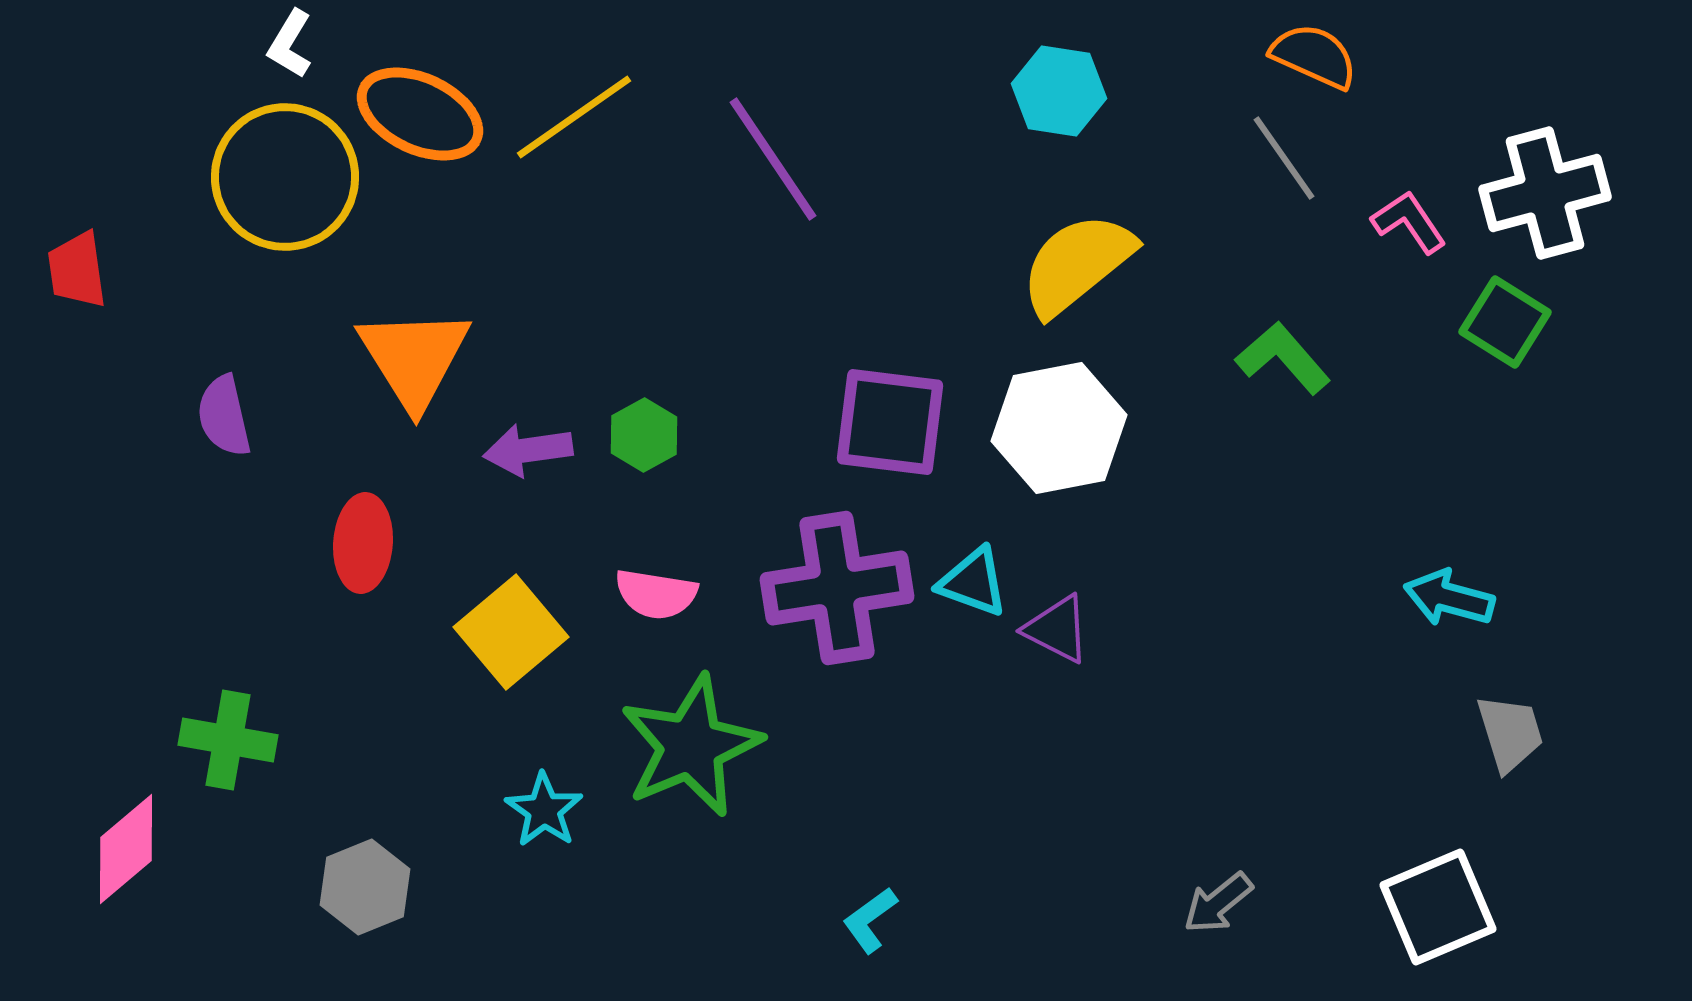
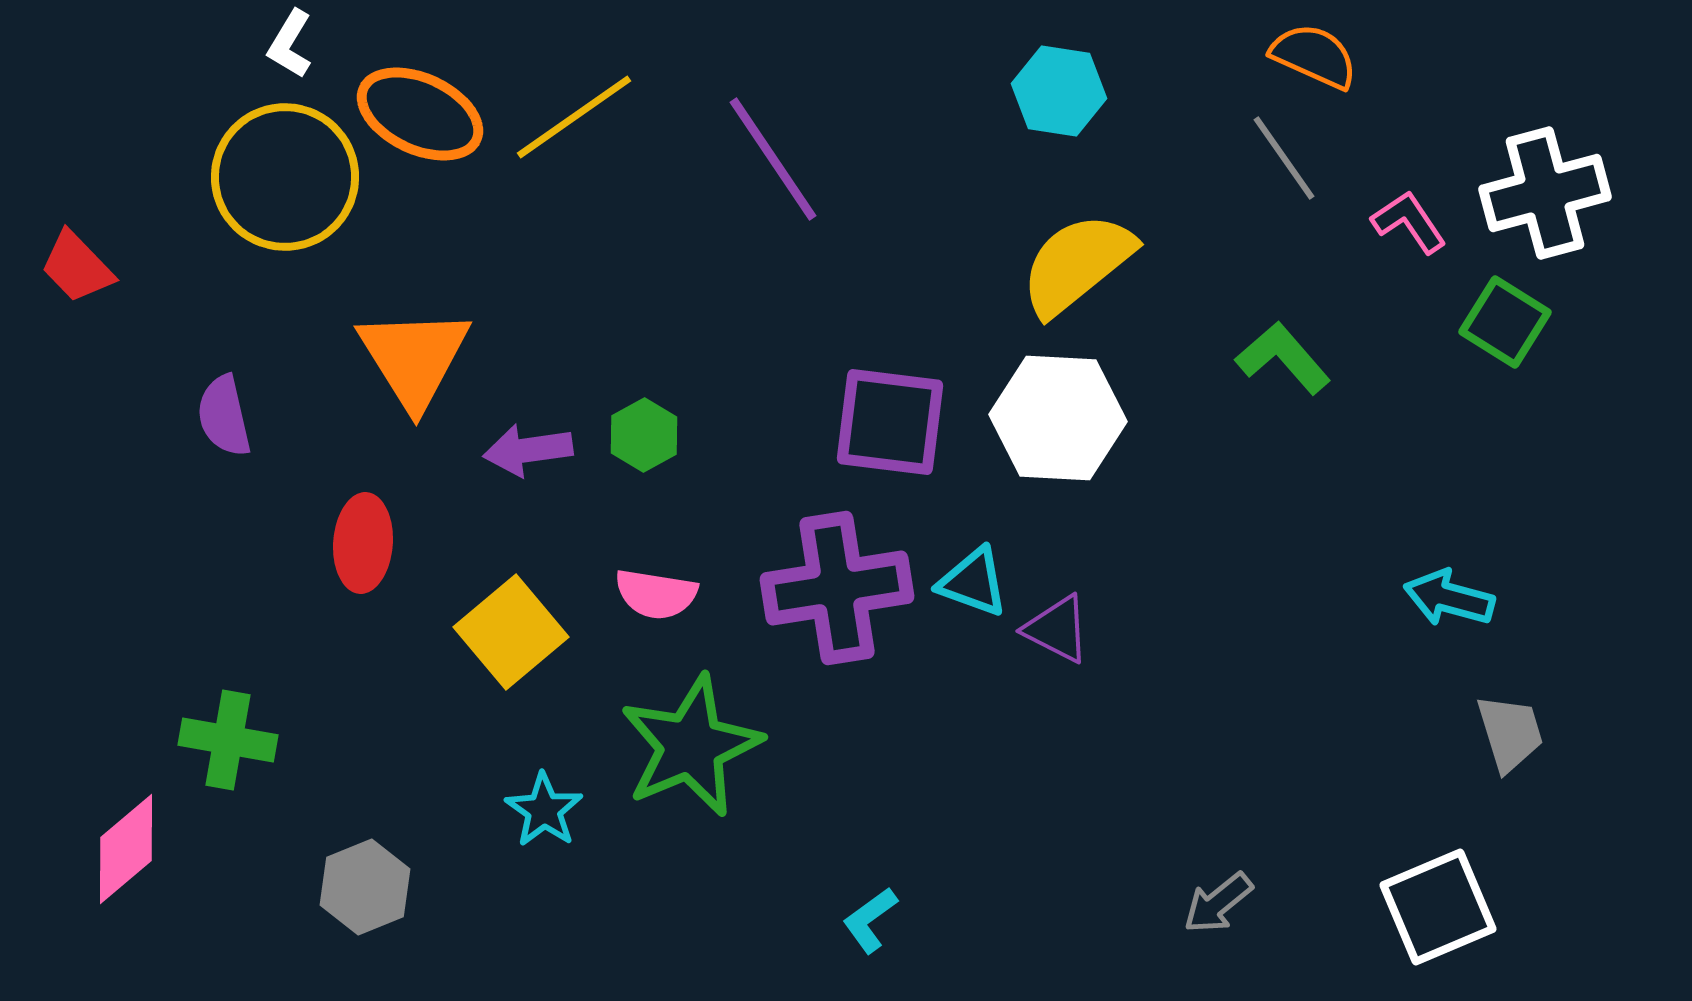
red trapezoid: moved 3 px up; rotated 36 degrees counterclockwise
white hexagon: moved 1 px left, 10 px up; rotated 14 degrees clockwise
